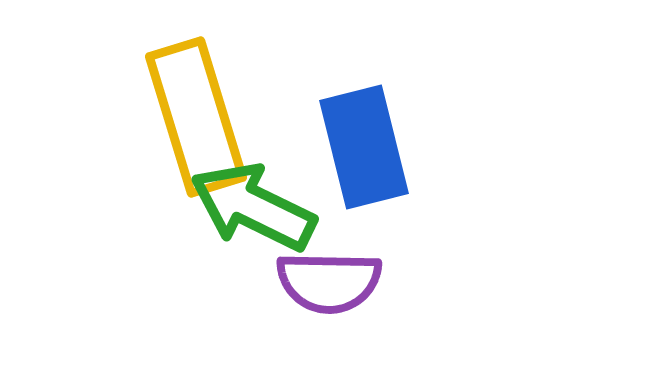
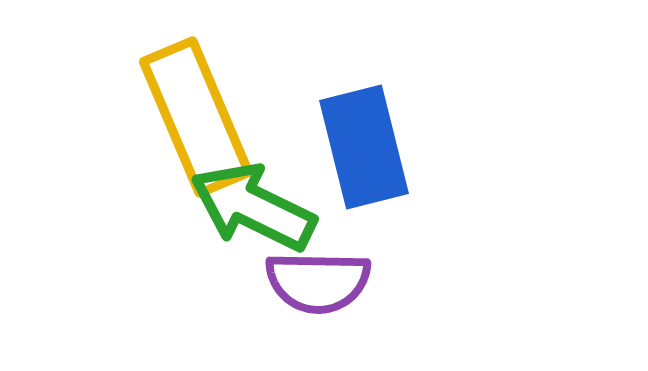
yellow rectangle: rotated 6 degrees counterclockwise
purple semicircle: moved 11 px left
